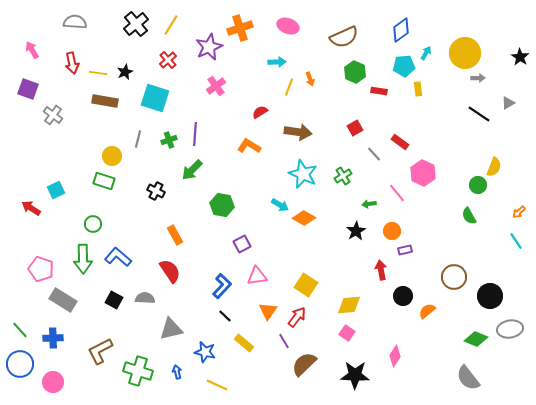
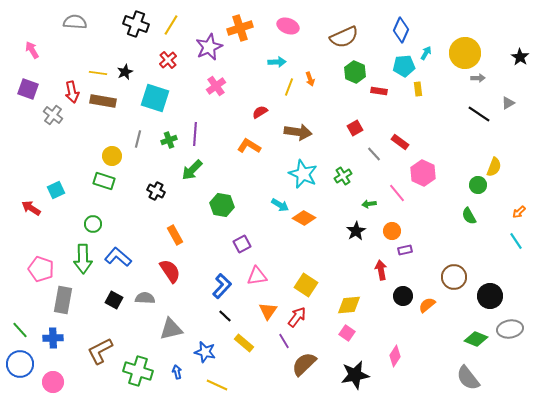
black cross at (136, 24): rotated 30 degrees counterclockwise
blue diamond at (401, 30): rotated 30 degrees counterclockwise
red arrow at (72, 63): moved 29 px down
brown rectangle at (105, 101): moved 2 px left
gray rectangle at (63, 300): rotated 68 degrees clockwise
orange semicircle at (427, 311): moved 6 px up
black star at (355, 375): rotated 12 degrees counterclockwise
